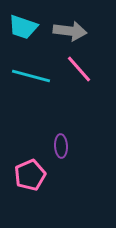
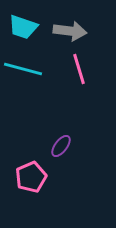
pink line: rotated 24 degrees clockwise
cyan line: moved 8 px left, 7 px up
purple ellipse: rotated 40 degrees clockwise
pink pentagon: moved 1 px right, 2 px down
